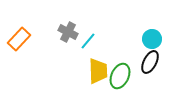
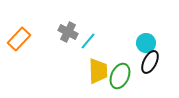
cyan circle: moved 6 px left, 4 px down
